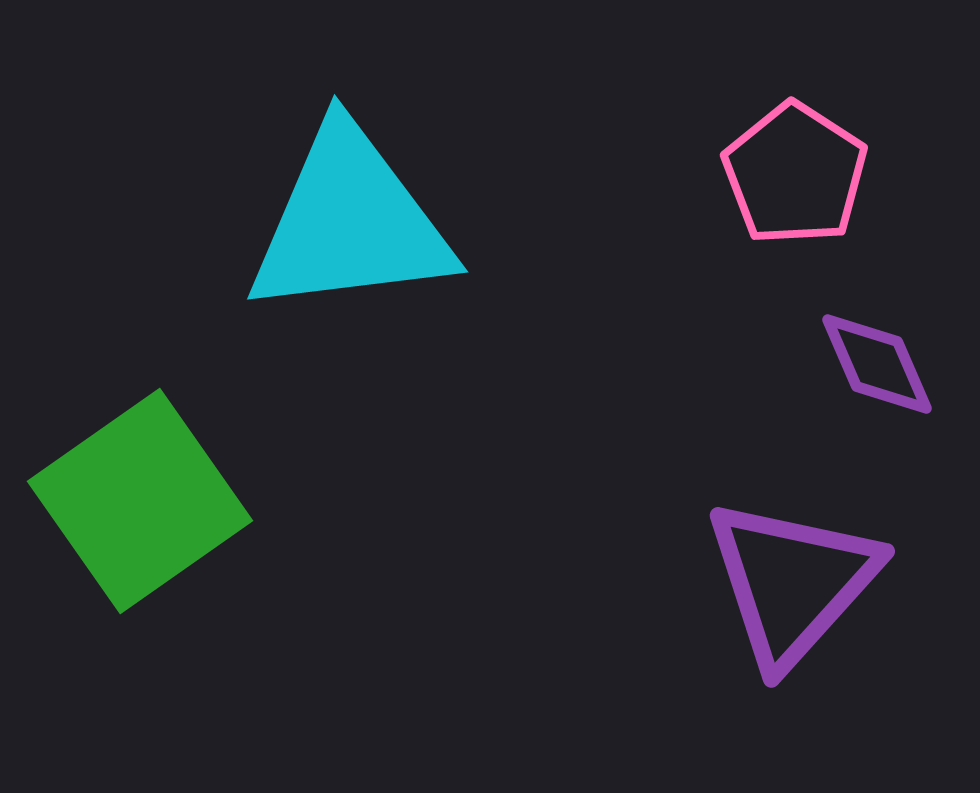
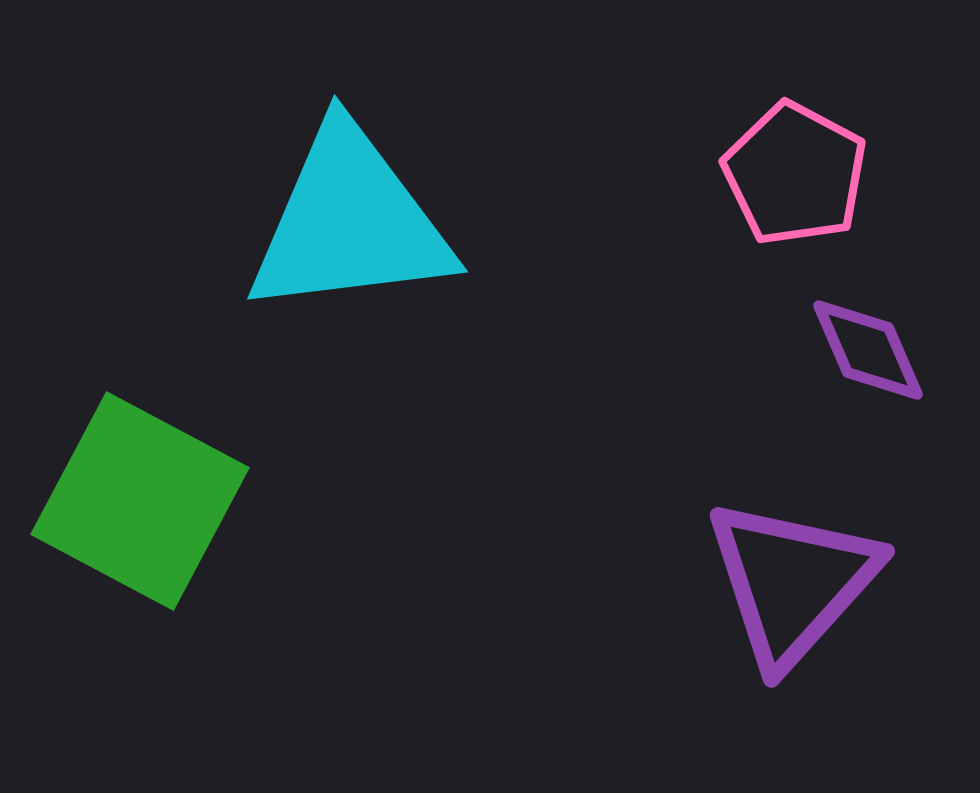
pink pentagon: rotated 5 degrees counterclockwise
purple diamond: moved 9 px left, 14 px up
green square: rotated 27 degrees counterclockwise
